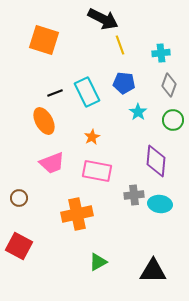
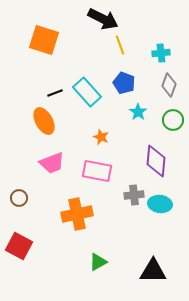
blue pentagon: rotated 15 degrees clockwise
cyan rectangle: rotated 16 degrees counterclockwise
orange star: moved 9 px right; rotated 21 degrees counterclockwise
